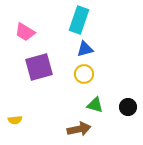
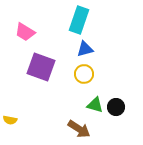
purple square: moved 2 px right; rotated 36 degrees clockwise
black circle: moved 12 px left
yellow semicircle: moved 5 px left; rotated 16 degrees clockwise
brown arrow: rotated 45 degrees clockwise
